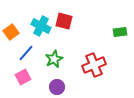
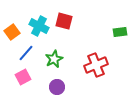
cyan cross: moved 2 px left
orange square: moved 1 px right
red cross: moved 2 px right
